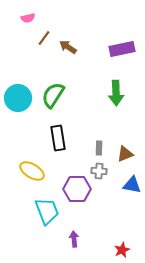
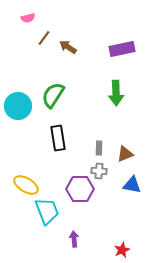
cyan circle: moved 8 px down
yellow ellipse: moved 6 px left, 14 px down
purple hexagon: moved 3 px right
